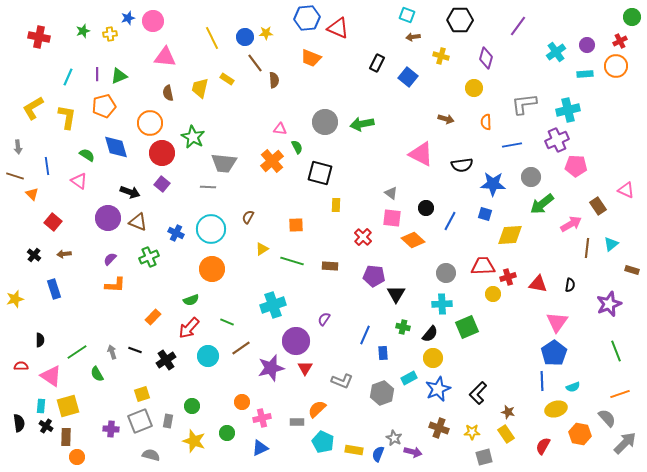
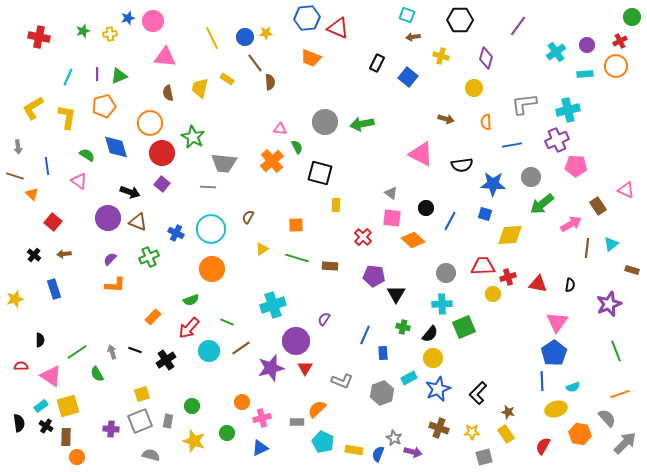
brown semicircle at (274, 80): moved 4 px left, 2 px down
green line at (292, 261): moved 5 px right, 3 px up
green square at (467, 327): moved 3 px left
cyan circle at (208, 356): moved 1 px right, 5 px up
cyan rectangle at (41, 406): rotated 48 degrees clockwise
